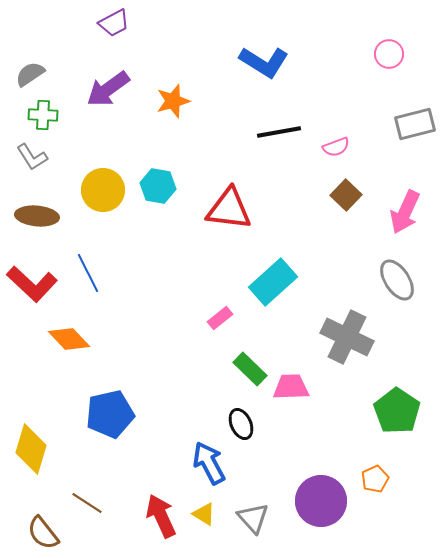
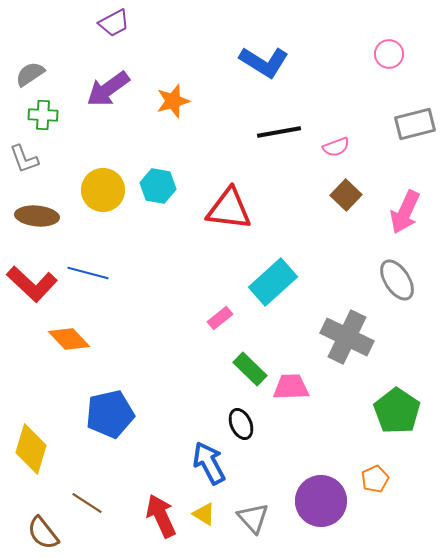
gray L-shape: moved 8 px left, 2 px down; rotated 12 degrees clockwise
blue line: rotated 48 degrees counterclockwise
